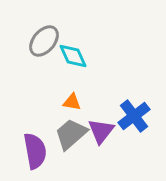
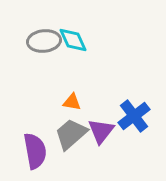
gray ellipse: rotated 44 degrees clockwise
cyan diamond: moved 16 px up
